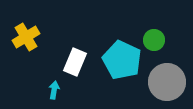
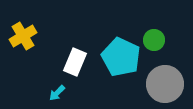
yellow cross: moved 3 px left, 1 px up
cyan pentagon: moved 1 px left, 3 px up
gray circle: moved 2 px left, 2 px down
cyan arrow: moved 3 px right, 3 px down; rotated 144 degrees counterclockwise
